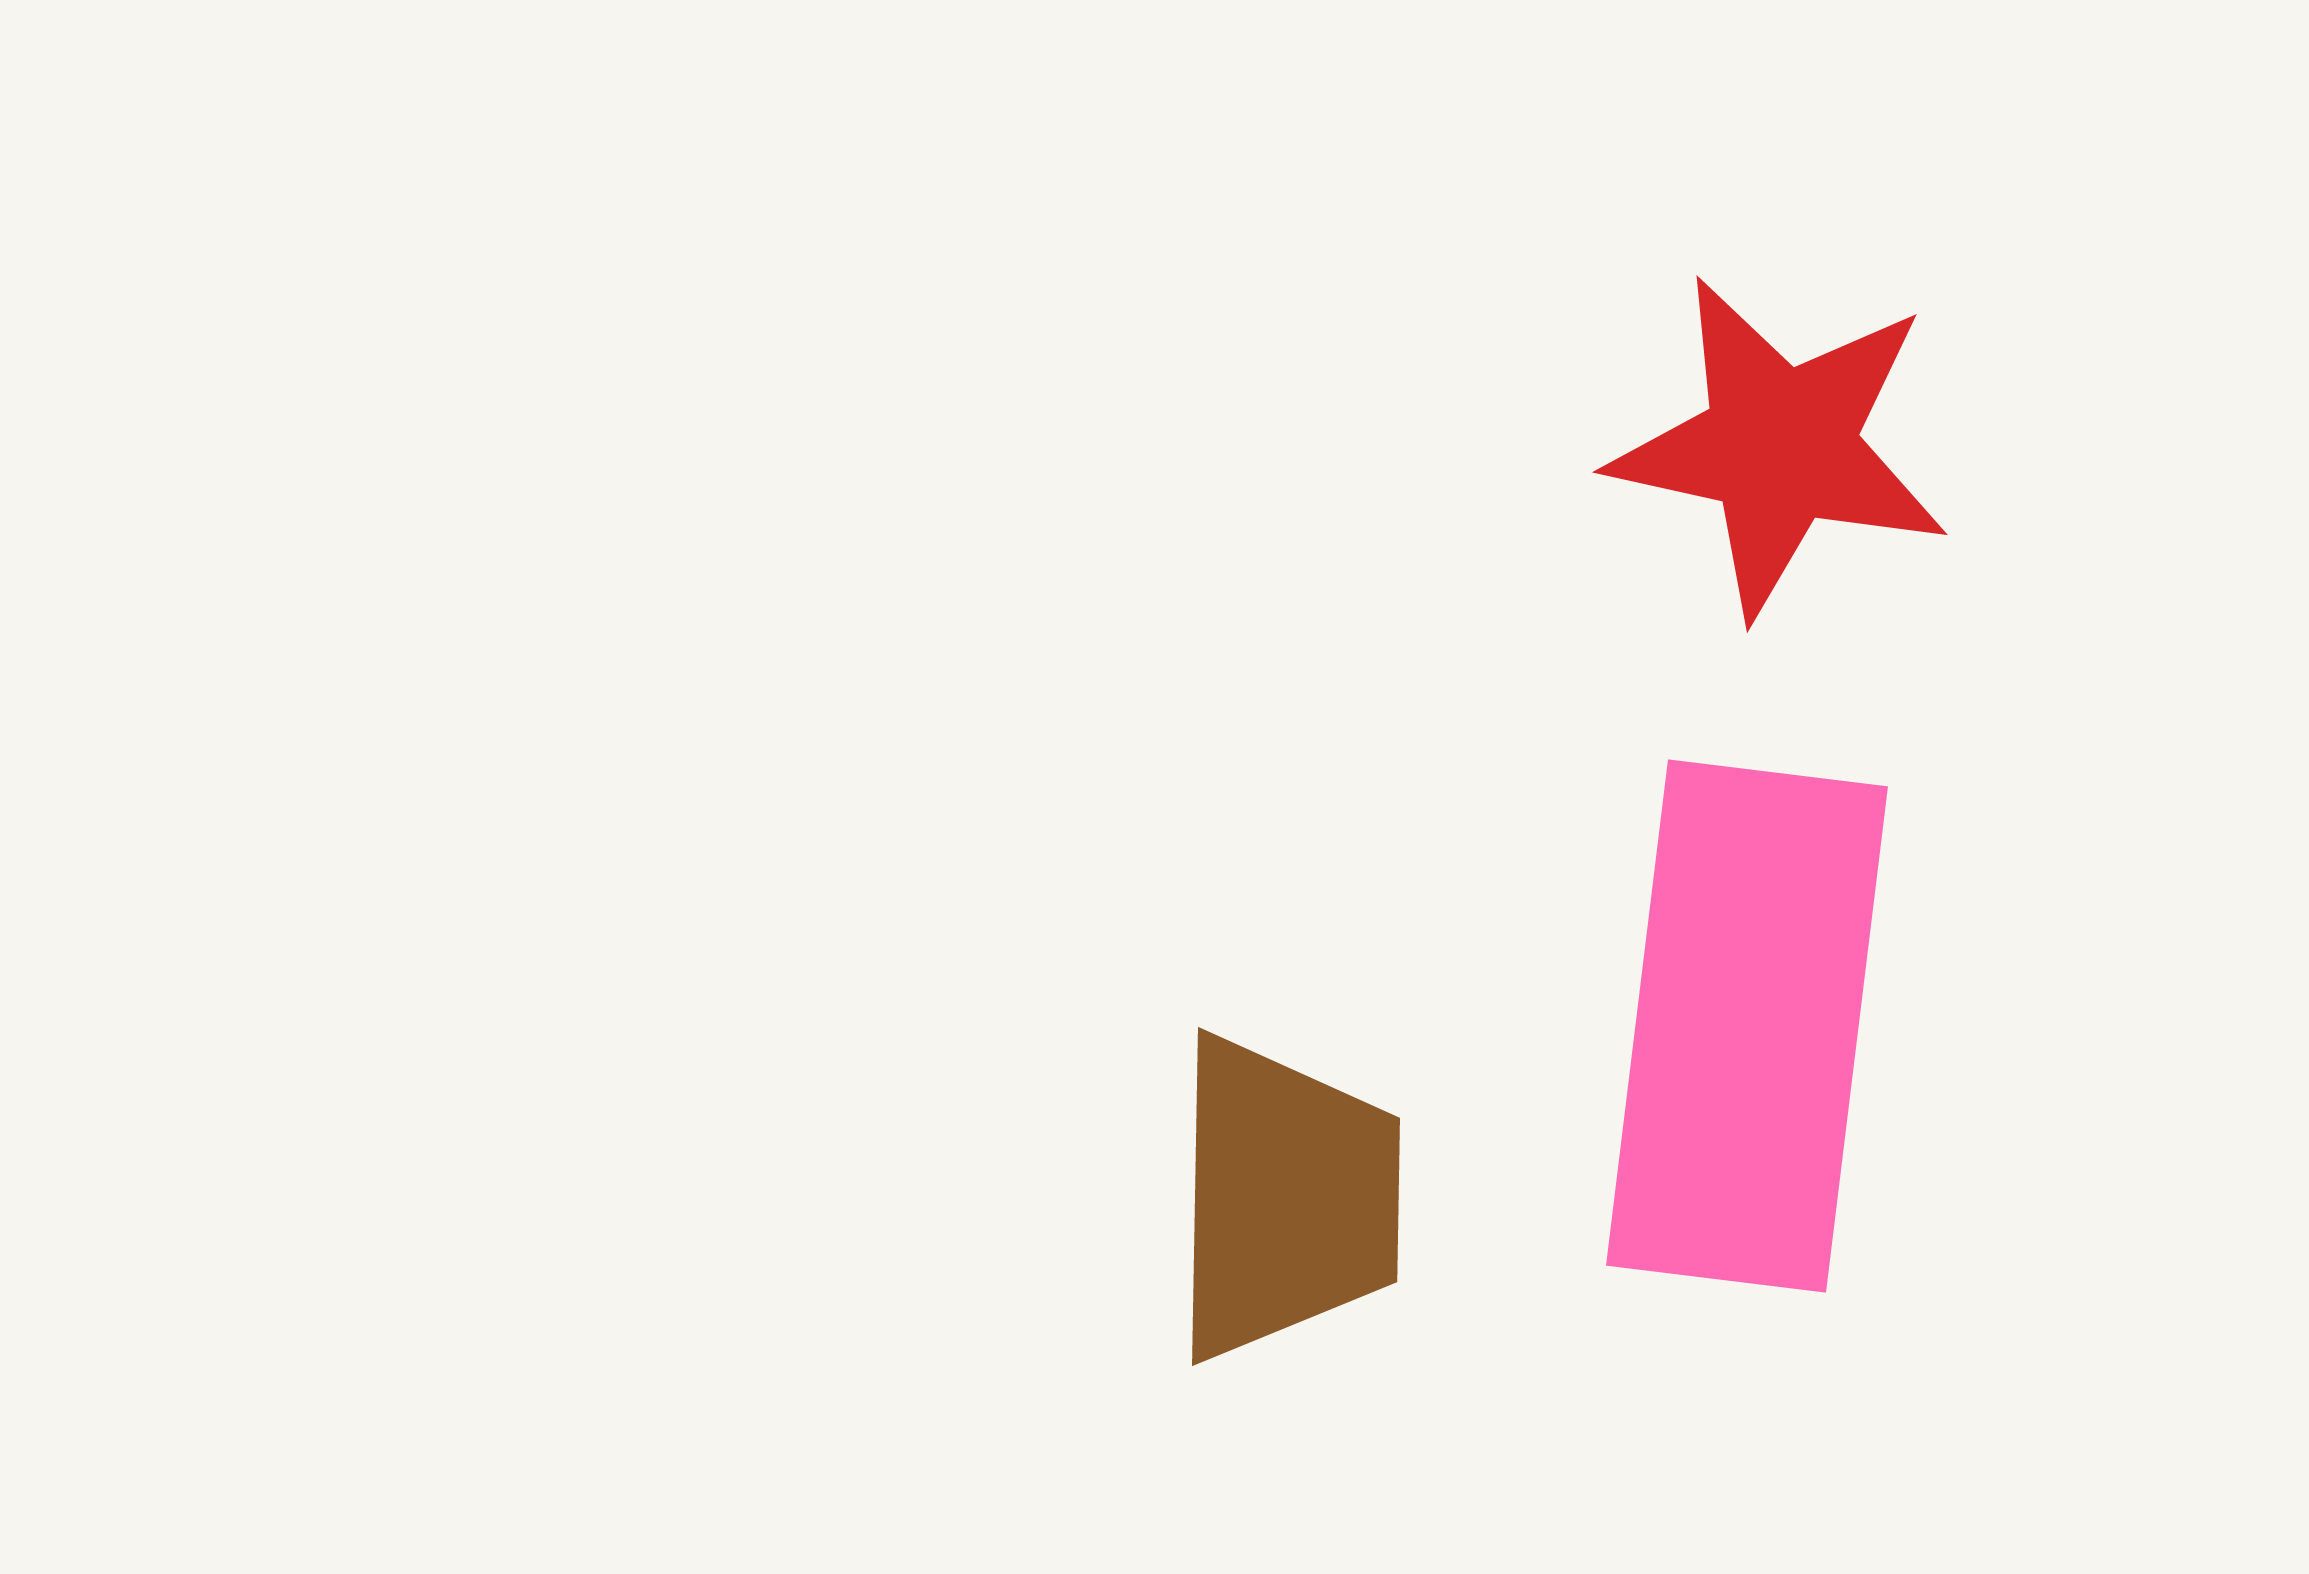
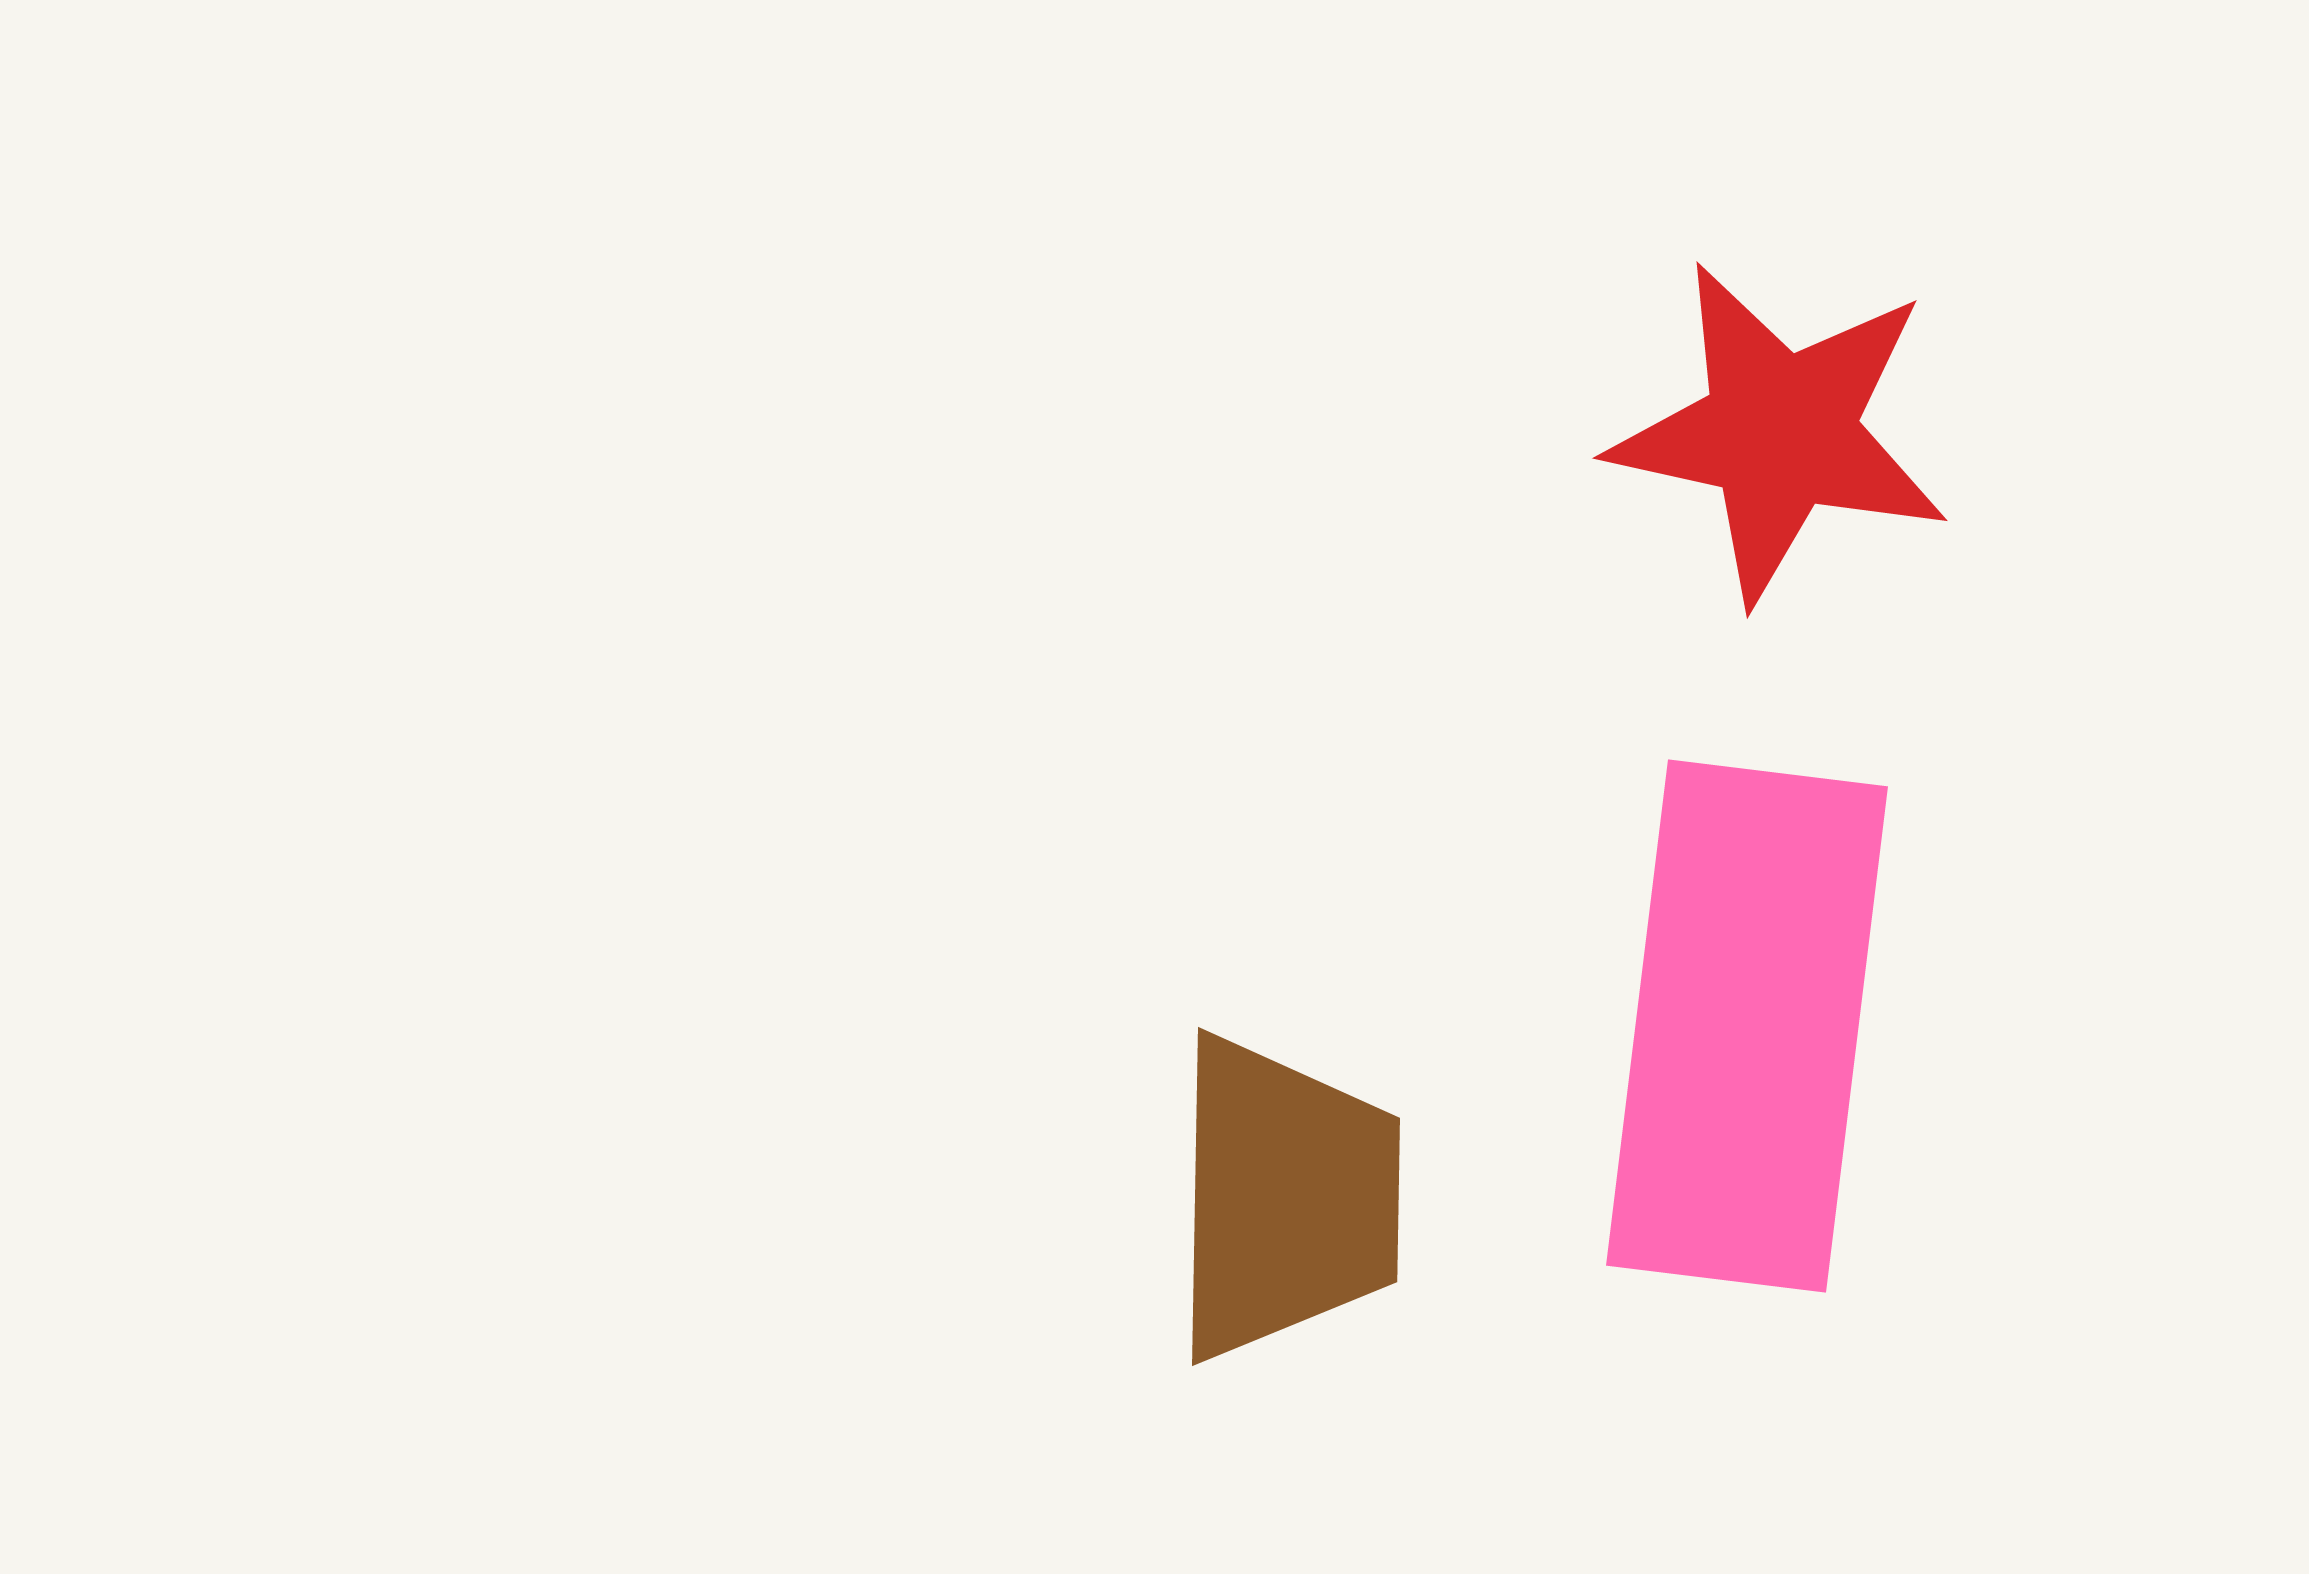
red star: moved 14 px up
